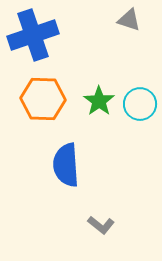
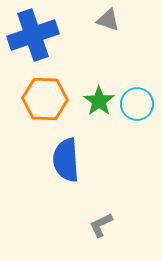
gray triangle: moved 21 px left
orange hexagon: moved 2 px right
cyan circle: moved 3 px left
blue semicircle: moved 5 px up
gray L-shape: rotated 116 degrees clockwise
